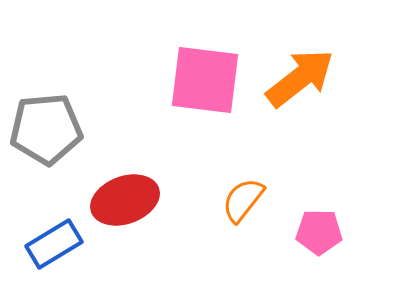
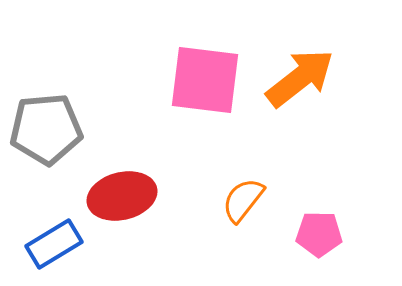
red ellipse: moved 3 px left, 4 px up; rotated 6 degrees clockwise
pink pentagon: moved 2 px down
